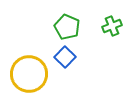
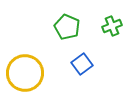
blue square: moved 17 px right, 7 px down; rotated 10 degrees clockwise
yellow circle: moved 4 px left, 1 px up
